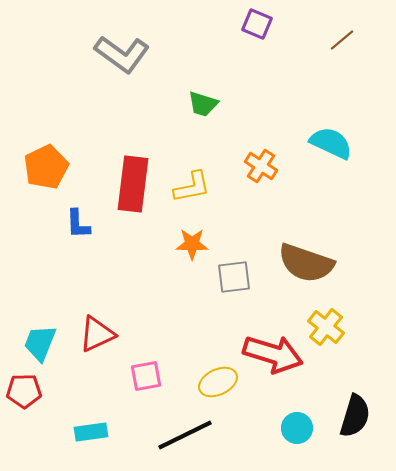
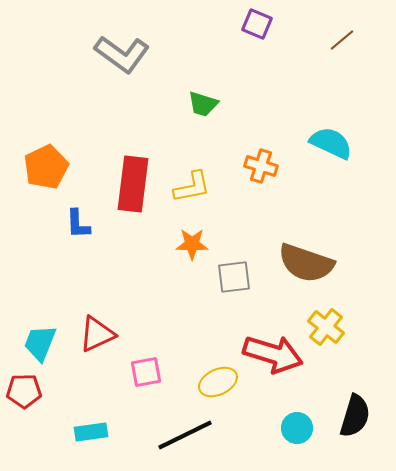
orange cross: rotated 16 degrees counterclockwise
pink square: moved 4 px up
